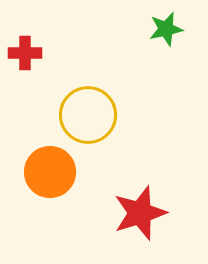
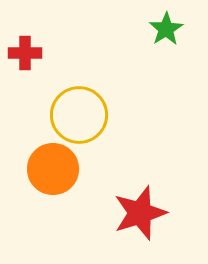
green star: rotated 20 degrees counterclockwise
yellow circle: moved 9 px left
orange circle: moved 3 px right, 3 px up
